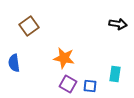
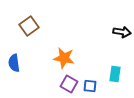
black arrow: moved 4 px right, 8 px down
purple square: moved 1 px right
